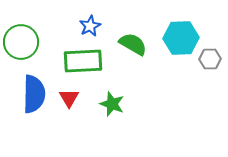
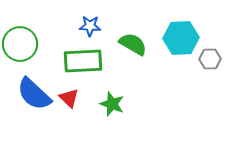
blue star: rotated 30 degrees clockwise
green circle: moved 1 px left, 2 px down
blue semicircle: rotated 132 degrees clockwise
red triangle: rotated 15 degrees counterclockwise
